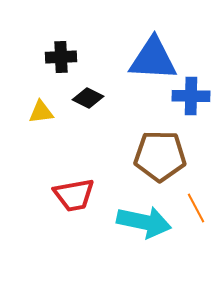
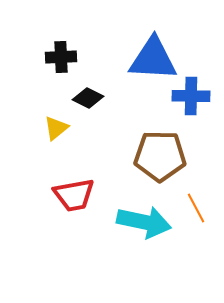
yellow triangle: moved 15 px right, 16 px down; rotated 32 degrees counterclockwise
